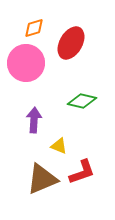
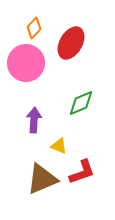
orange diamond: rotated 30 degrees counterclockwise
green diamond: moved 1 px left, 2 px down; rotated 36 degrees counterclockwise
